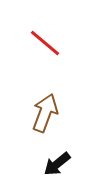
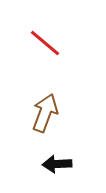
black arrow: rotated 36 degrees clockwise
